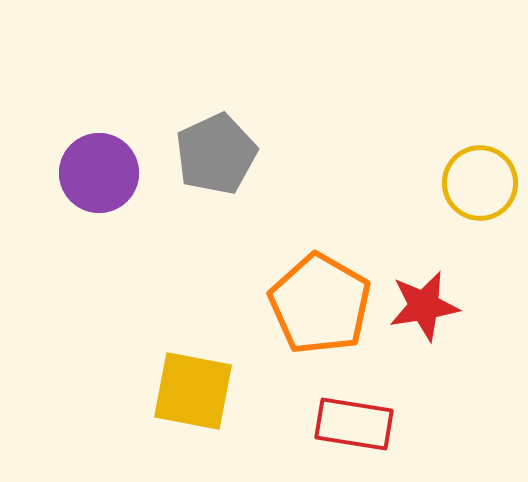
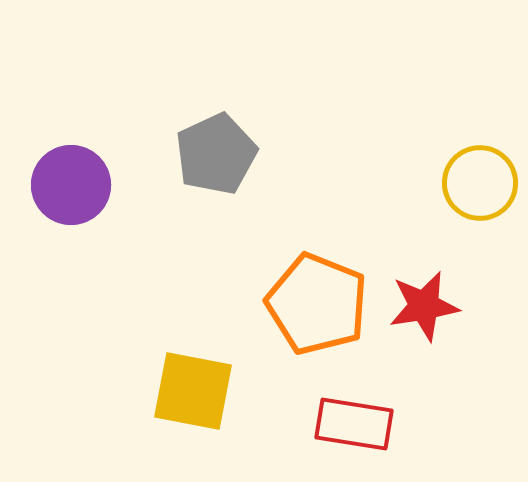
purple circle: moved 28 px left, 12 px down
orange pentagon: moved 3 px left; rotated 8 degrees counterclockwise
